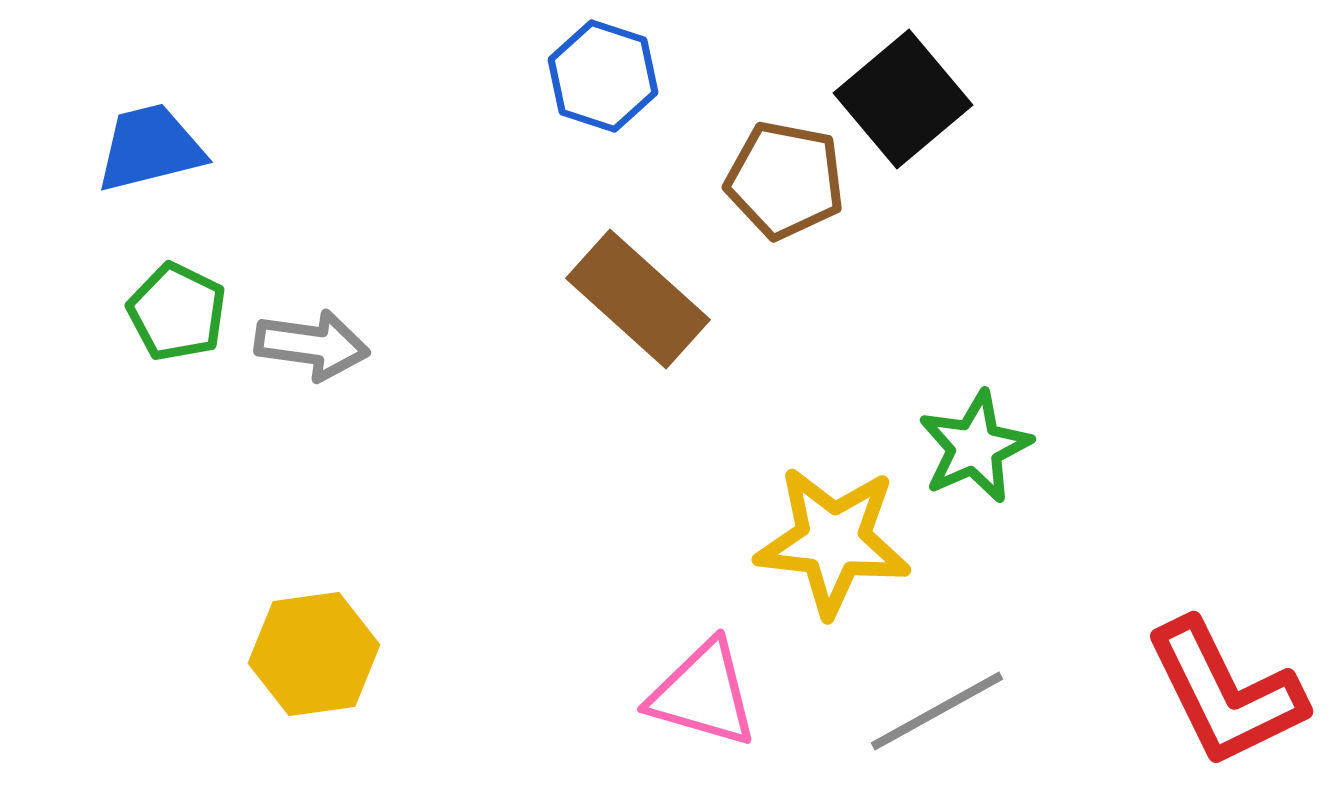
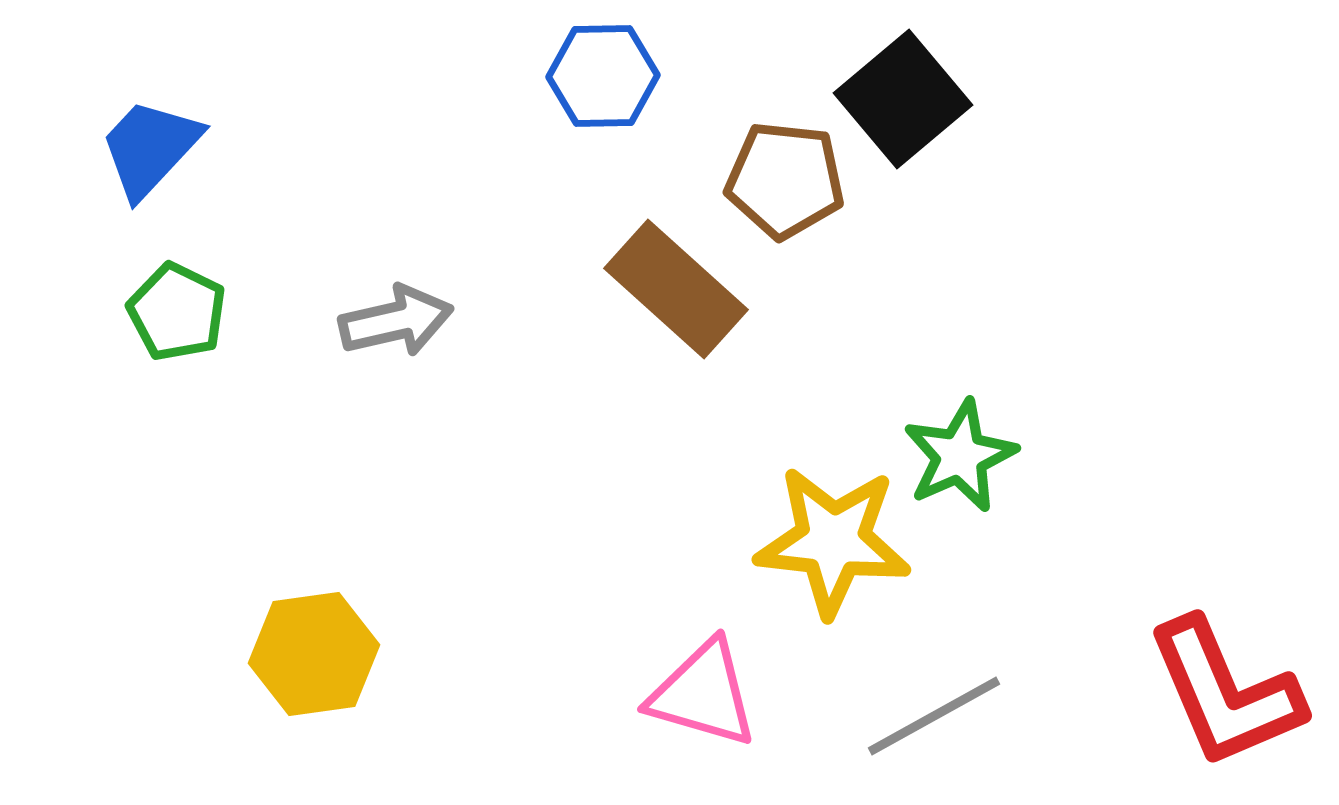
blue hexagon: rotated 19 degrees counterclockwise
blue trapezoid: rotated 33 degrees counterclockwise
brown pentagon: rotated 5 degrees counterclockwise
brown rectangle: moved 38 px right, 10 px up
gray arrow: moved 84 px right, 24 px up; rotated 21 degrees counterclockwise
green star: moved 15 px left, 9 px down
red L-shape: rotated 3 degrees clockwise
gray line: moved 3 px left, 5 px down
